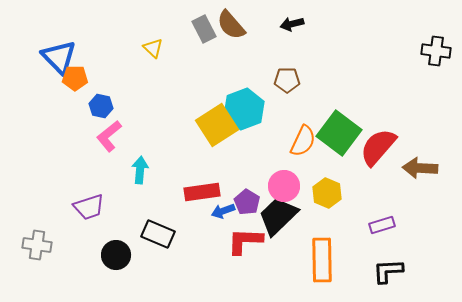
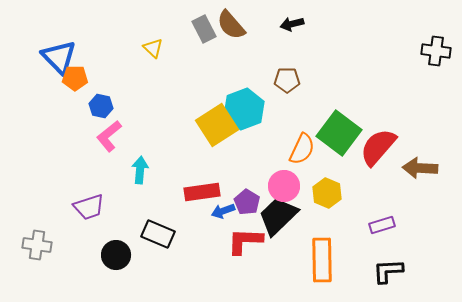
orange semicircle: moved 1 px left, 8 px down
